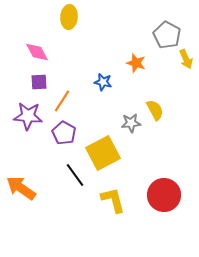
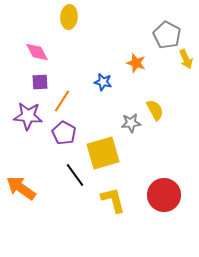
purple square: moved 1 px right
yellow square: rotated 12 degrees clockwise
